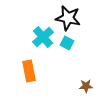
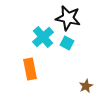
orange rectangle: moved 1 px right, 2 px up
brown star: rotated 24 degrees counterclockwise
